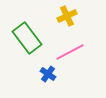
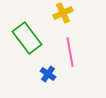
yellow cross: moved 4 px left, 3 px up
pink line: rotated 72 degrees counterclockwise
